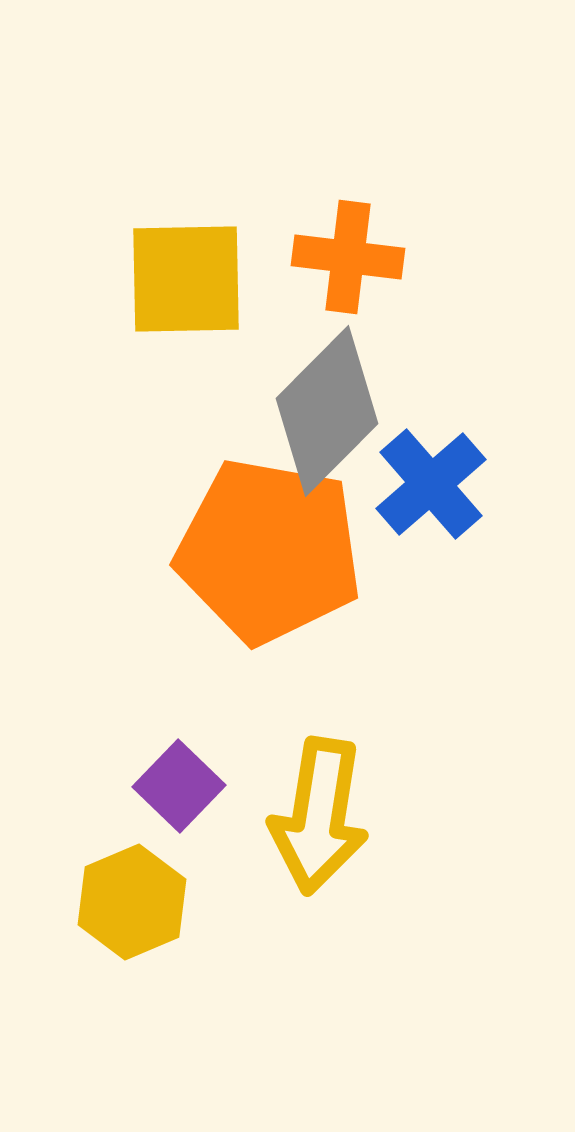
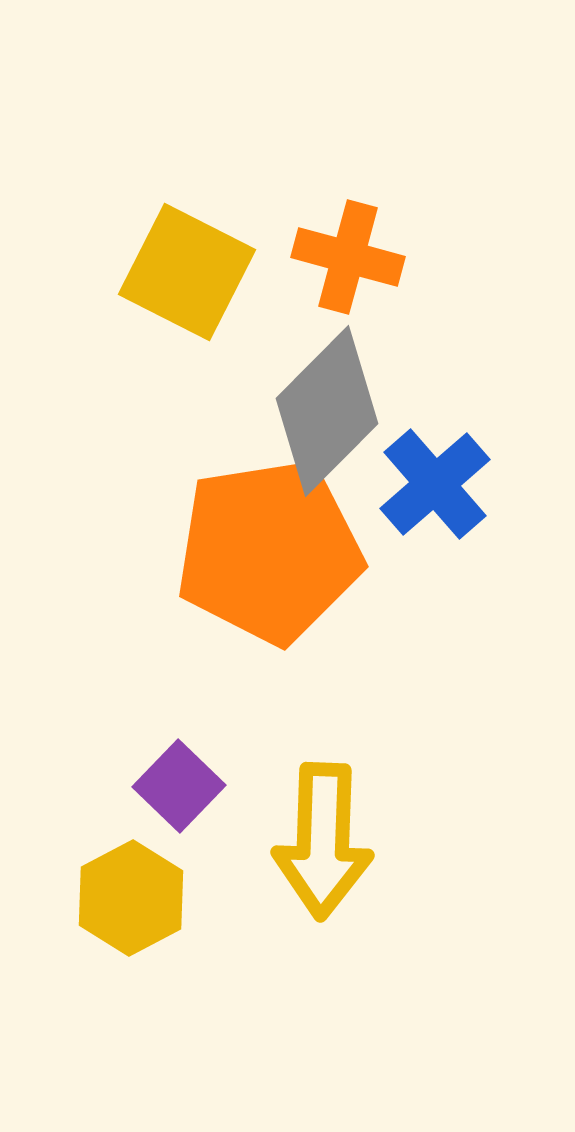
orange cross: rotated 8 degrees clockwise
yellow square: moved 1 px right, 7 px up; rotated 28 degrees clockwise
blue cross: moved 4 px right
orange pentagon: rotated 19 degrees counterclockwise
yellow arrow: moved 4 px right, 25 px down; rotated 7 degrees counterclockwise
yellow hexagon: moved 1 px left, 4 px up; rotated 5 degrees counterclockwise
